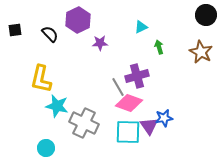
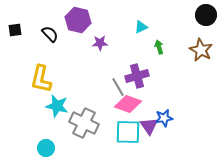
purple hexagon: rotated 20 degrees counterclockwise
brown star: moved 2 px up
pink diamond: moved 1 px left, 1 px down
